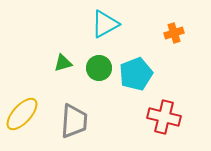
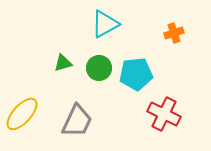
cyan pentagon: rotated 16 degrees clockwise
red cross: moved 3 px up; rotated 12 degrees clockwise
gray trapezoid: moved 3 px right; rotated 21 degrees clockwise
